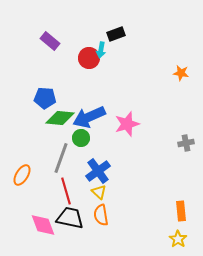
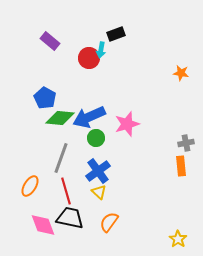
blue pentagon: rotated 25 degrees clockwise
green circle: moved 15 px right
orange ellipse: moved 8 px right, 11 px down
orange rectangle: moved 45 px up
orange semicircle: moved 8 px right, 7 px down; rotated 45 degrees clockwise
